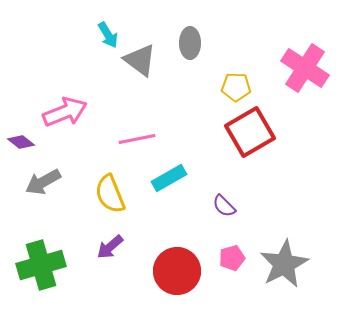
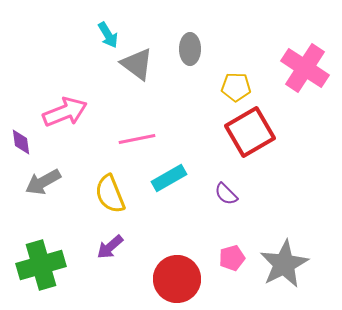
gray ellipse: moved 6 px down
gray triangle: moved 3 px left, 4 px down
purple diamond: rotated 44 degrees clockwise
purple semicircle: moved 2 px right, 12 px up
red circle: moved 8 px down
